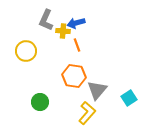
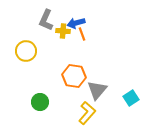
orange line: moved 5 px right, 11 px up
cyan square: moved 2 px right
